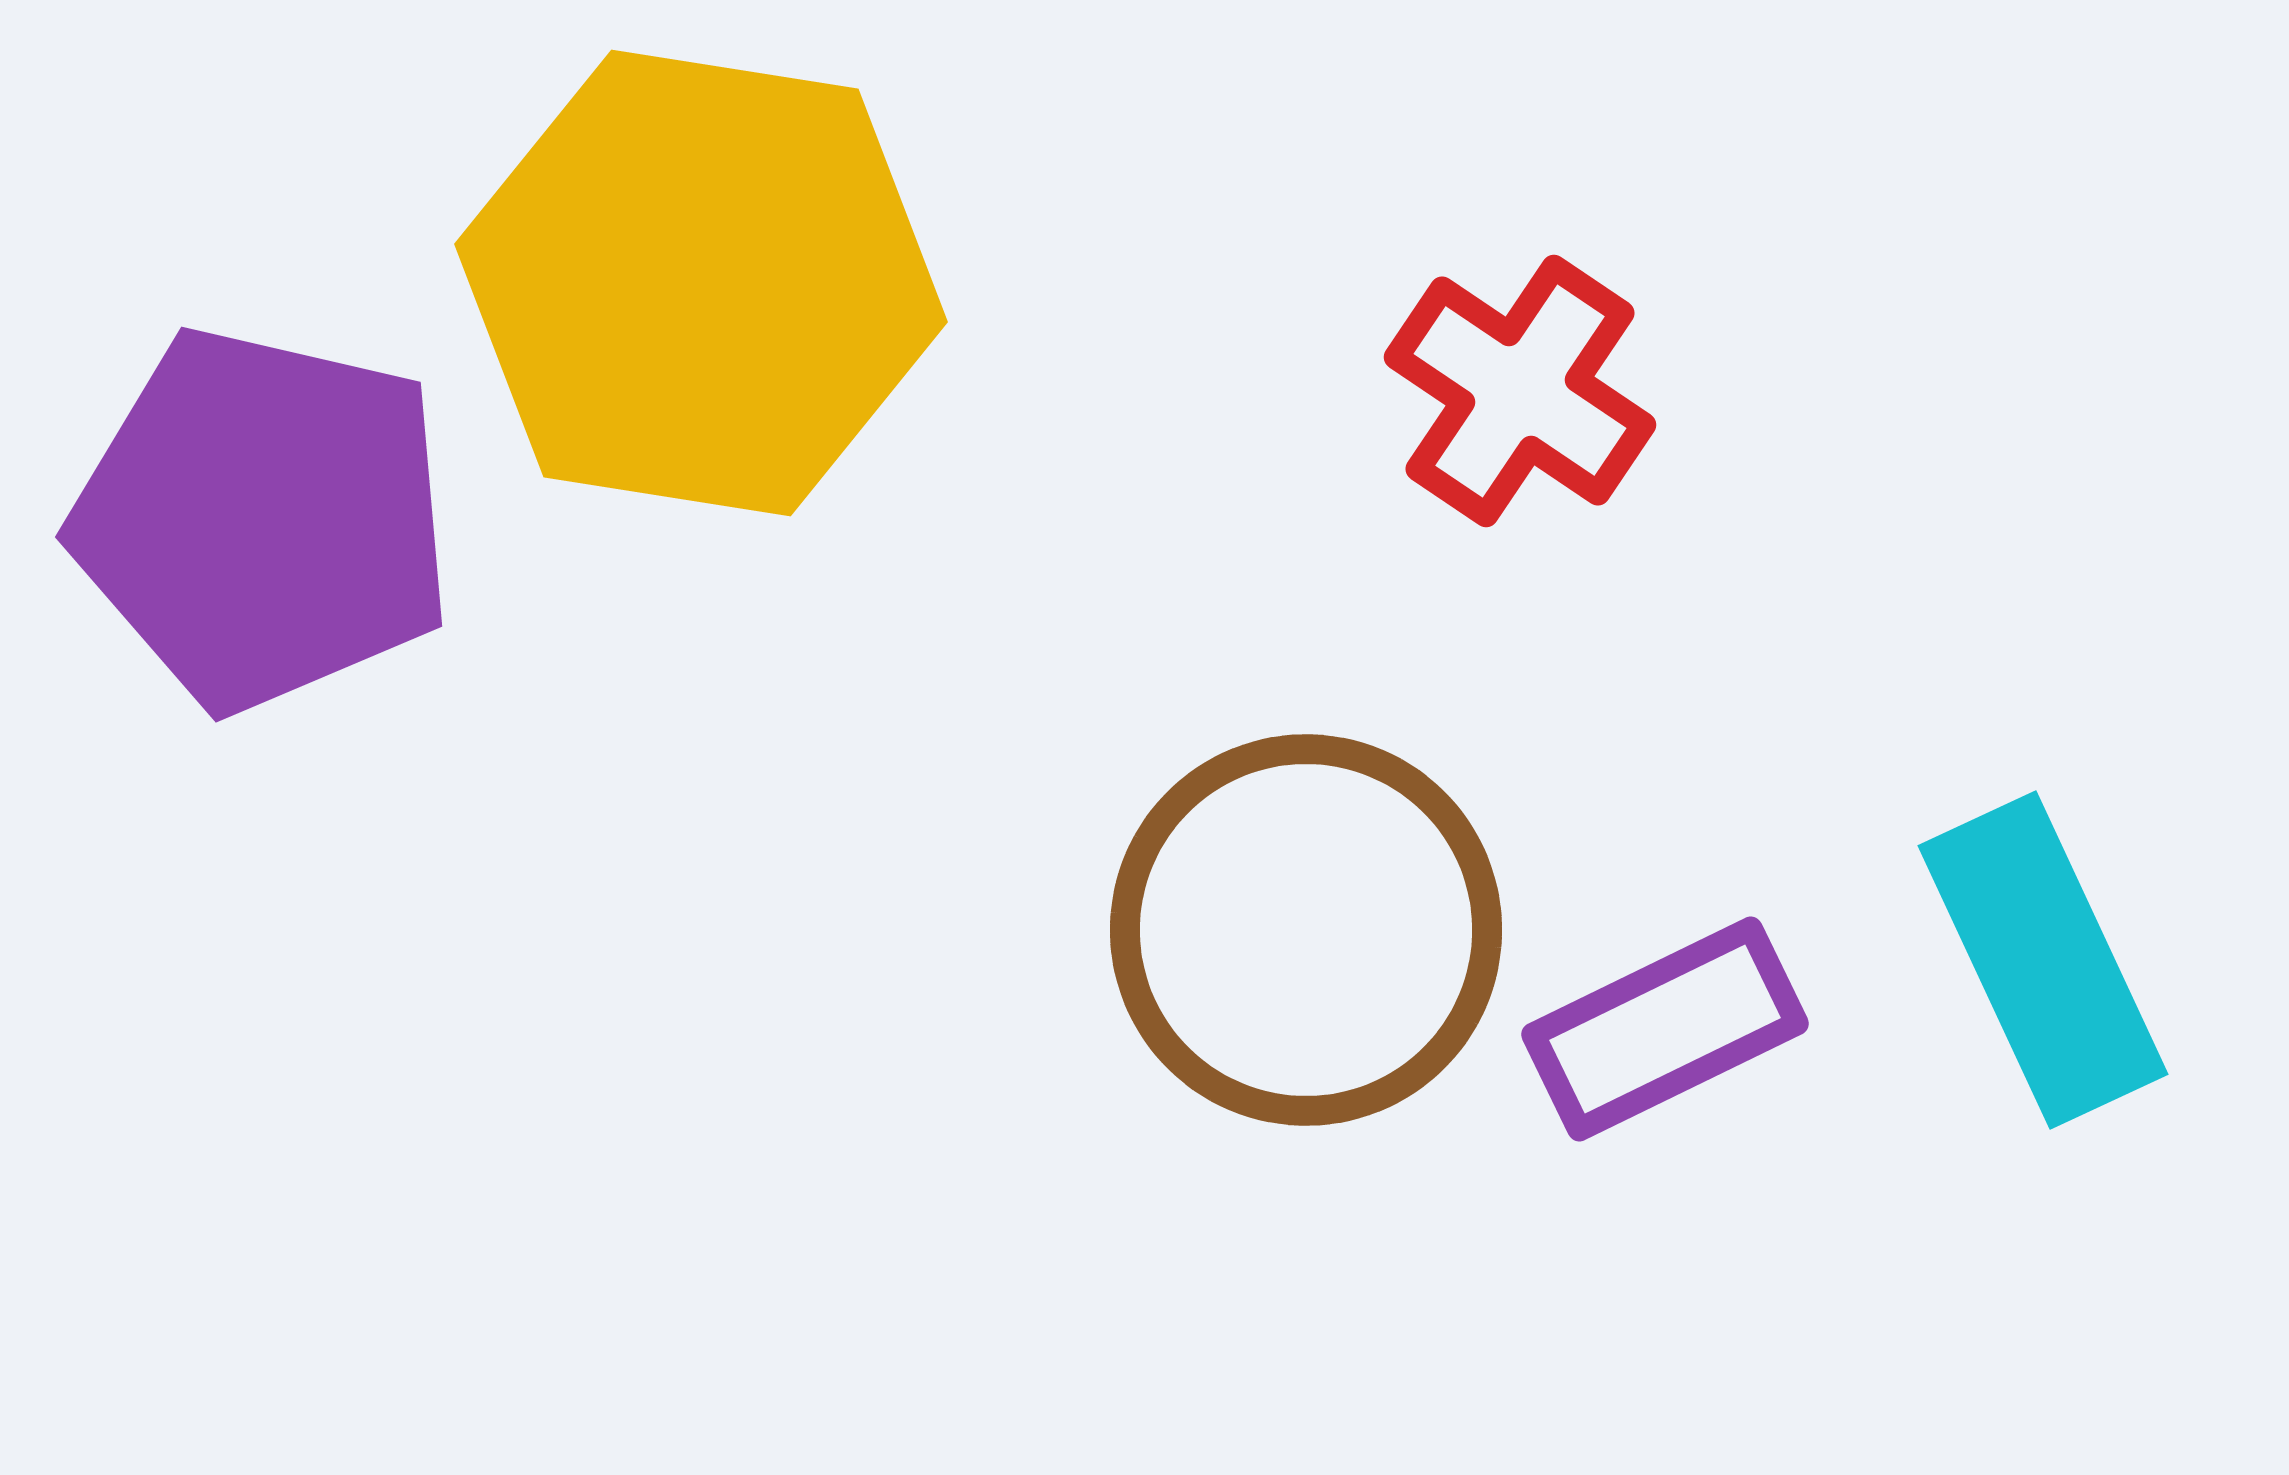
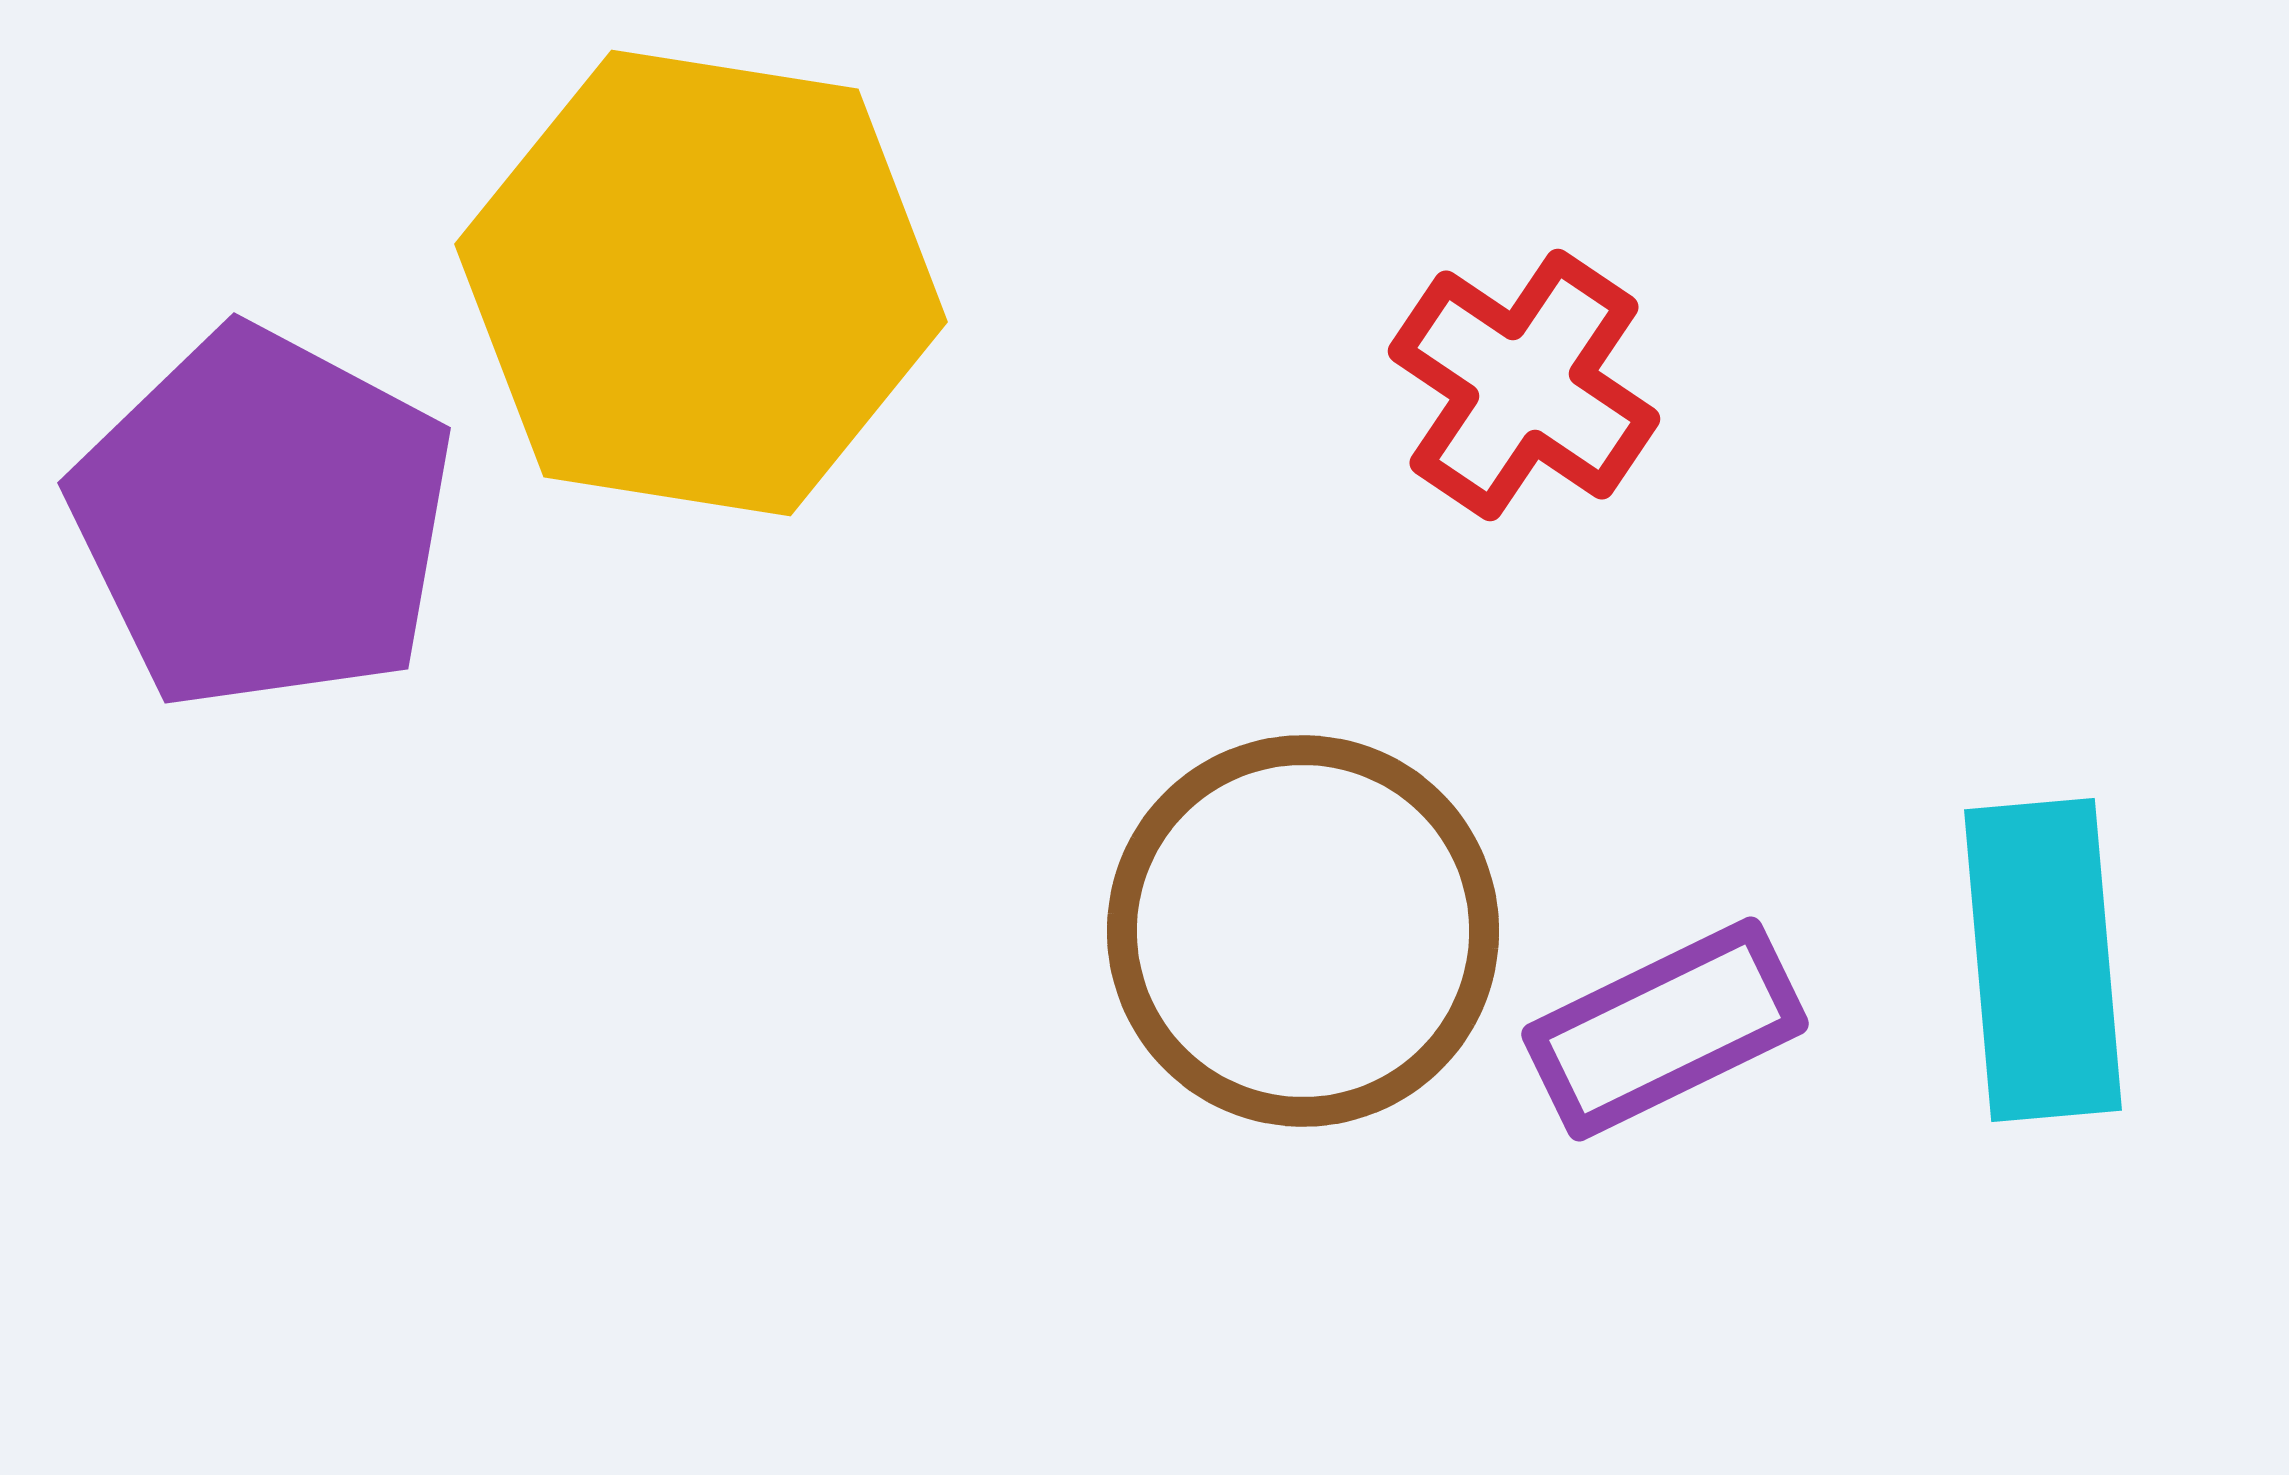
red cross: moved 4 px right, 6 px up
purple pentagon: rotated 15 degrees clockwise
brown circle: moved 3 px left, 1 px down
cyan rectangle: rotated 20 degrees clockwise
